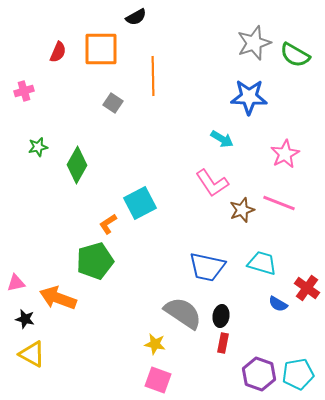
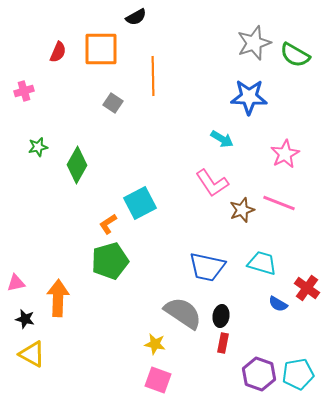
green pentagon: moved 15 px right
orange arrow: rotated 72 degrees clockwise
